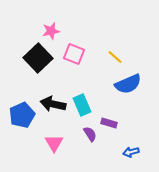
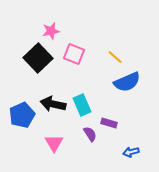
blue semicircle: moved 1 px left, 2 px up
